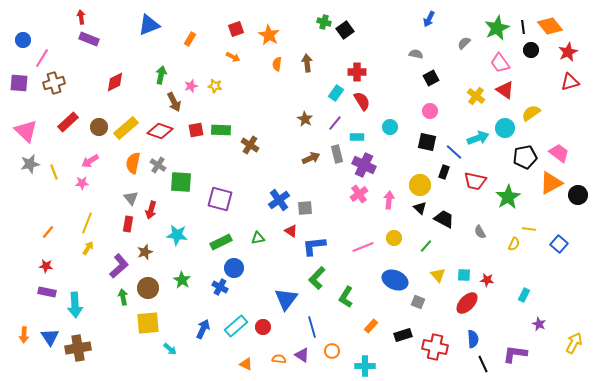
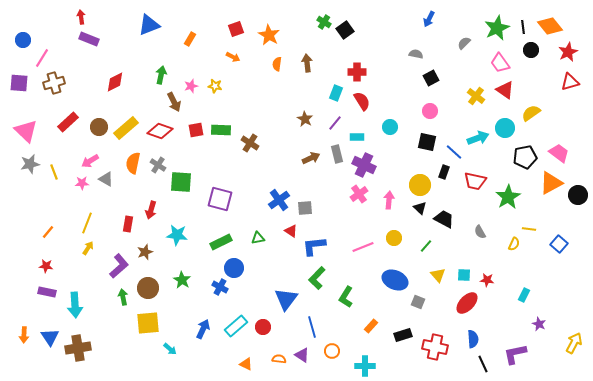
green cross at (324, 22): rotated 16 degrees clockwise
cyan rectangle at (336, 93): rotated 14 degrees counterclockwise
brown cross at (250, 145): moved 2 px up
gray triangle at (131, 198): moved 25 px left, 19 px up; rotated 21 degrees counterclockwise
purple L-shape at (515, 354): rotated 20 degrees counterclockwise
